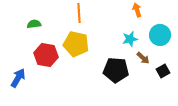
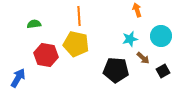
orange line: moved 3 px down
cyan circle: moved 1 px right, 1 px down
